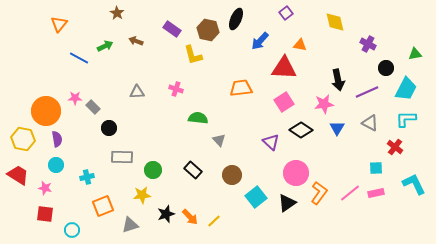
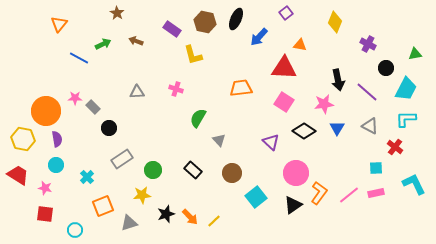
yellow diamond at (335, 22): rotated 35 degrees clockwise
brown hexagon at (208, 30): moved 3 px left, 8 px up
blue arrow at (260, 41): moved 1 px left, 4 px up
green arrow at (105, 46): moved 2 px left, 2 px up
purple line at (367, 92): rotated 65 degrees clockwise
pink square at (284, 102): rotated 24 degrees counterclockwise
green semicircle at (198, 118): rotated 66 degrees counterclockwise
gray triangle at (370, 123): moved 3 px down
black diamond at (301, 130): moved 3 px right, 1 px down
gray rectangle at (122, 157): moved 2 px down; rotated 35 degrees counterclockwise
brown circle at (232, 175): moved 2 px up
cyan cross at (87, 177): rotated 32 degrees counterclockwise
pink line at (350, 193): moved 1 px left, 2 px down
black triangle at (287, 203): moved 6 px right, 2 px down
gray triangle at (130, 225): moved 1 px left, 2 px up
cyan circle at (72, 230): moved 3 px right
